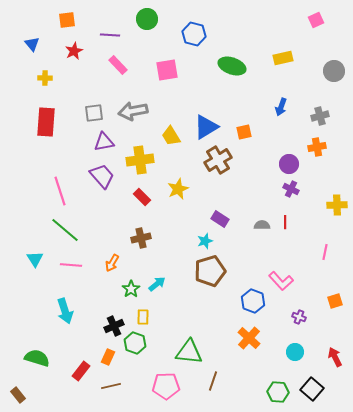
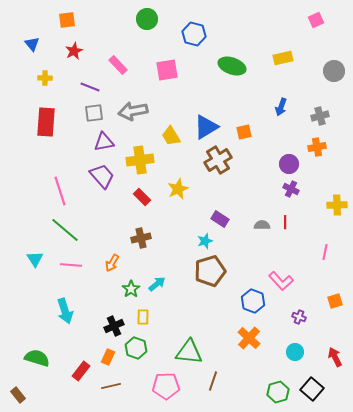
purple line at (110, 35): moved 20 px left, 52 px down; rotated 18 degrees clockwise
green hexagon at (135, 343): moved 1 px right, 5 px down
green hexagon at (278, 392): rotated 20 degrees counterclockwise
